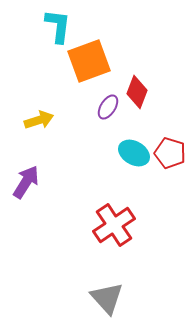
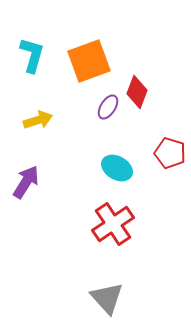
cyan L-shape: moved 26 px left, 29 px down; rotated 9 degrees clockwise
yellow arrow: moved 1 px left
cyan ellipse: moved 17 px left, 15 px down
red cross: moved 1 px left, 1 px up
